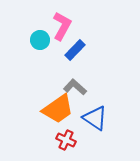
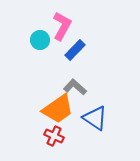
red cross: moved 12 px left, 4 px up
